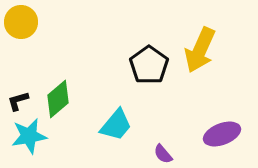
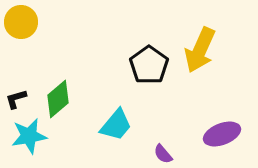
black L-shape: moved 2 px left, 2 px up
